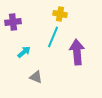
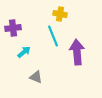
purple cross: moved 6 px down
cyan line: moved 1 px up; rotated 45 degrees counterclockwise
